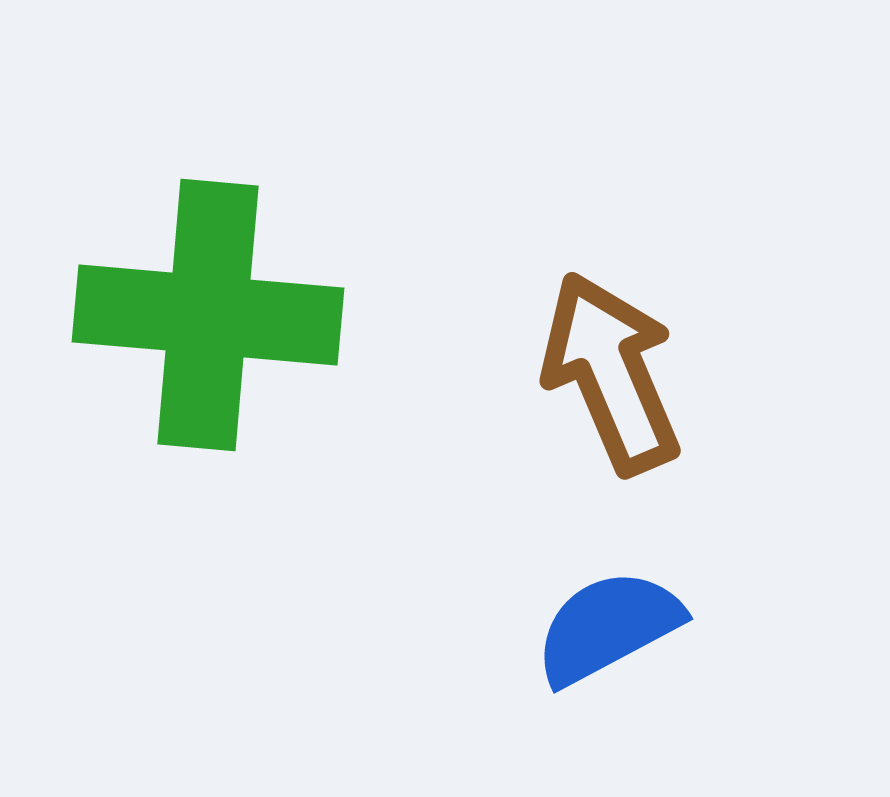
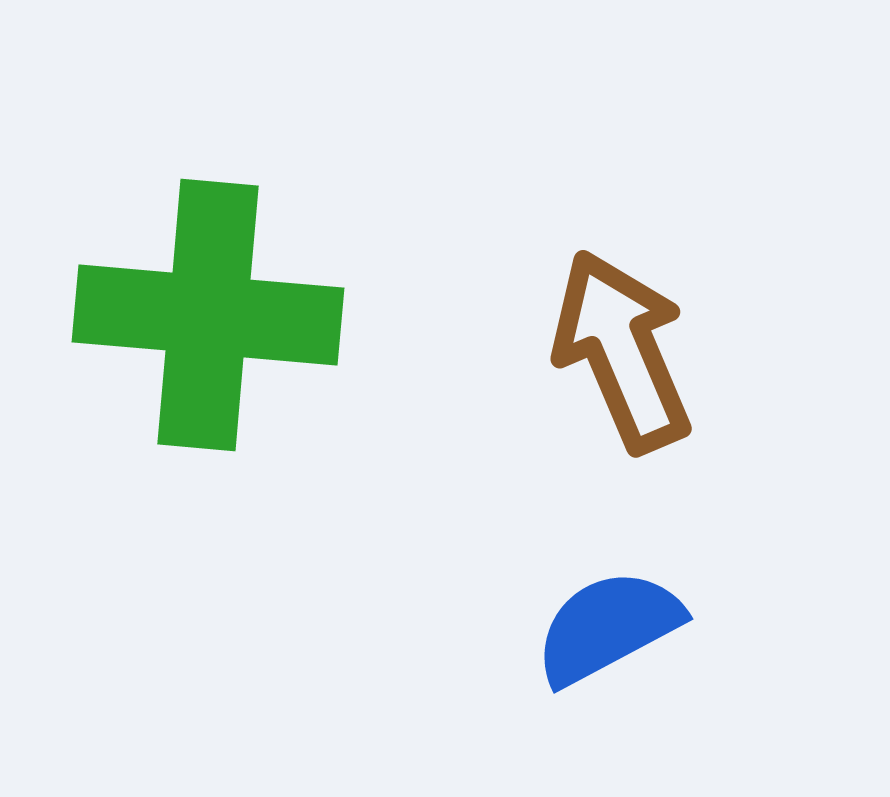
brown arrow: moved 11 px right, 22 px up
